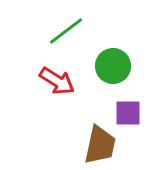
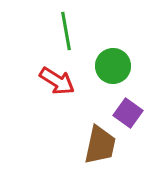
green line: rotated 63 degrees counterclockwise
purple square: rotated 36 degrees clockwise
